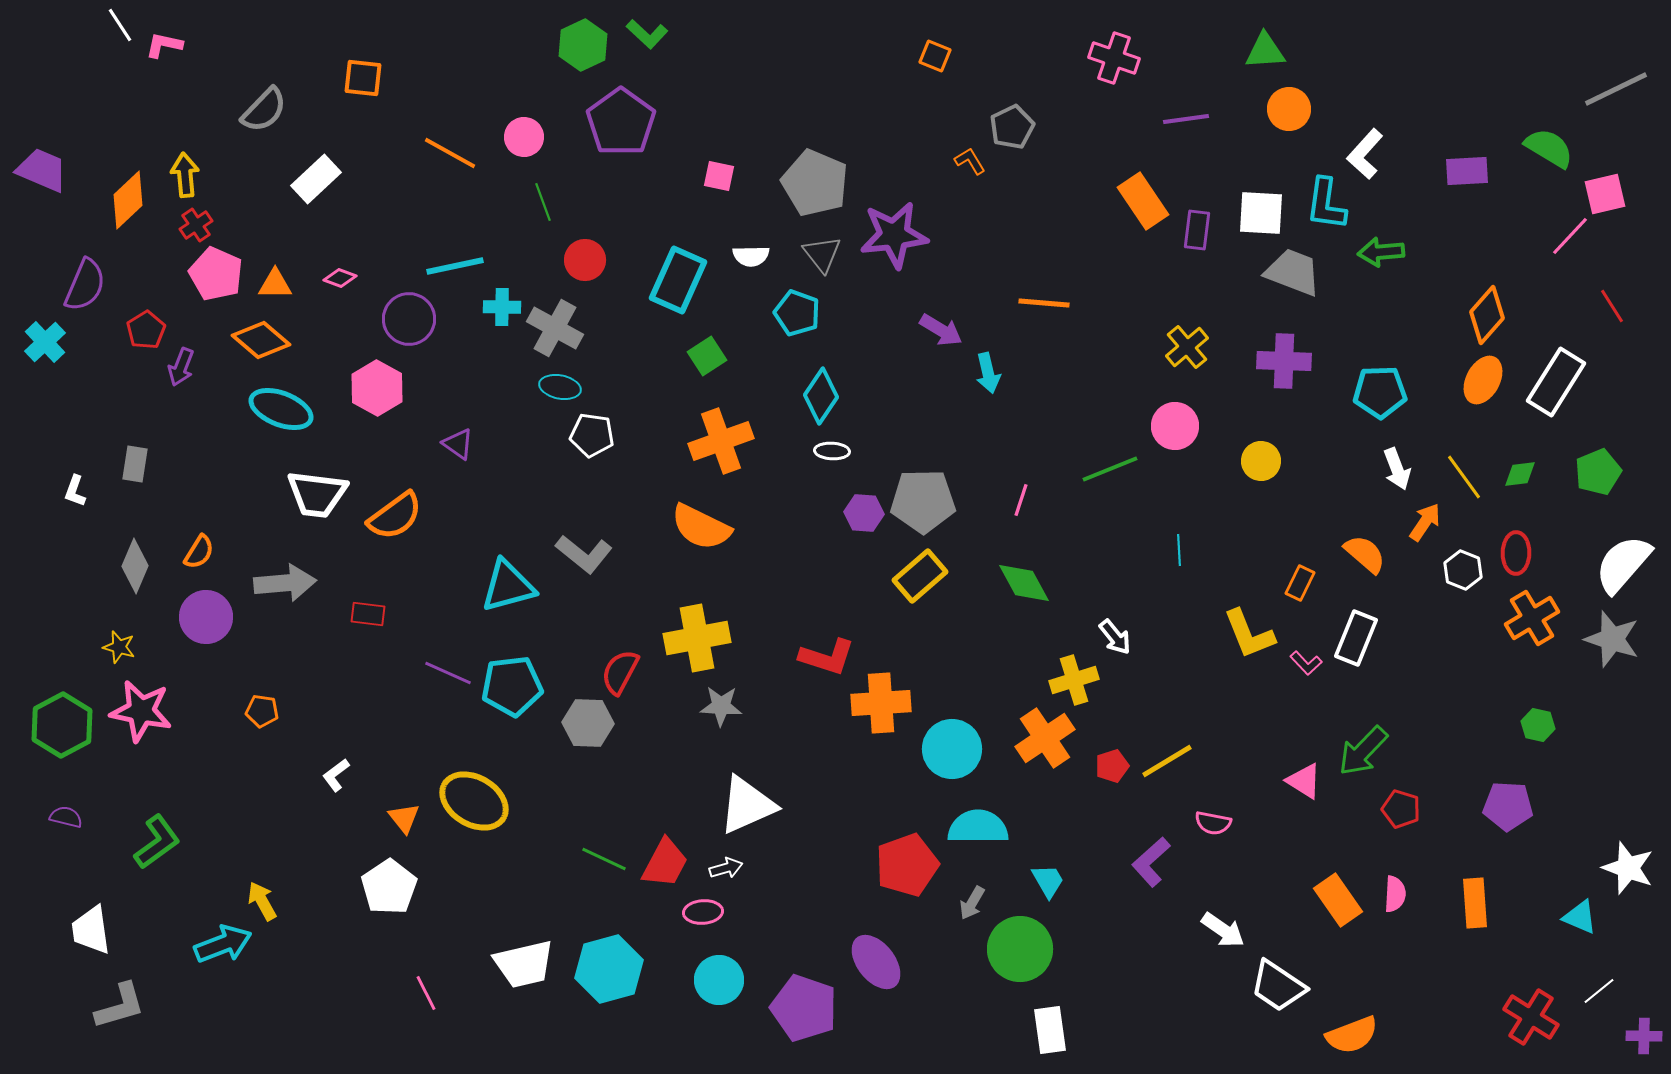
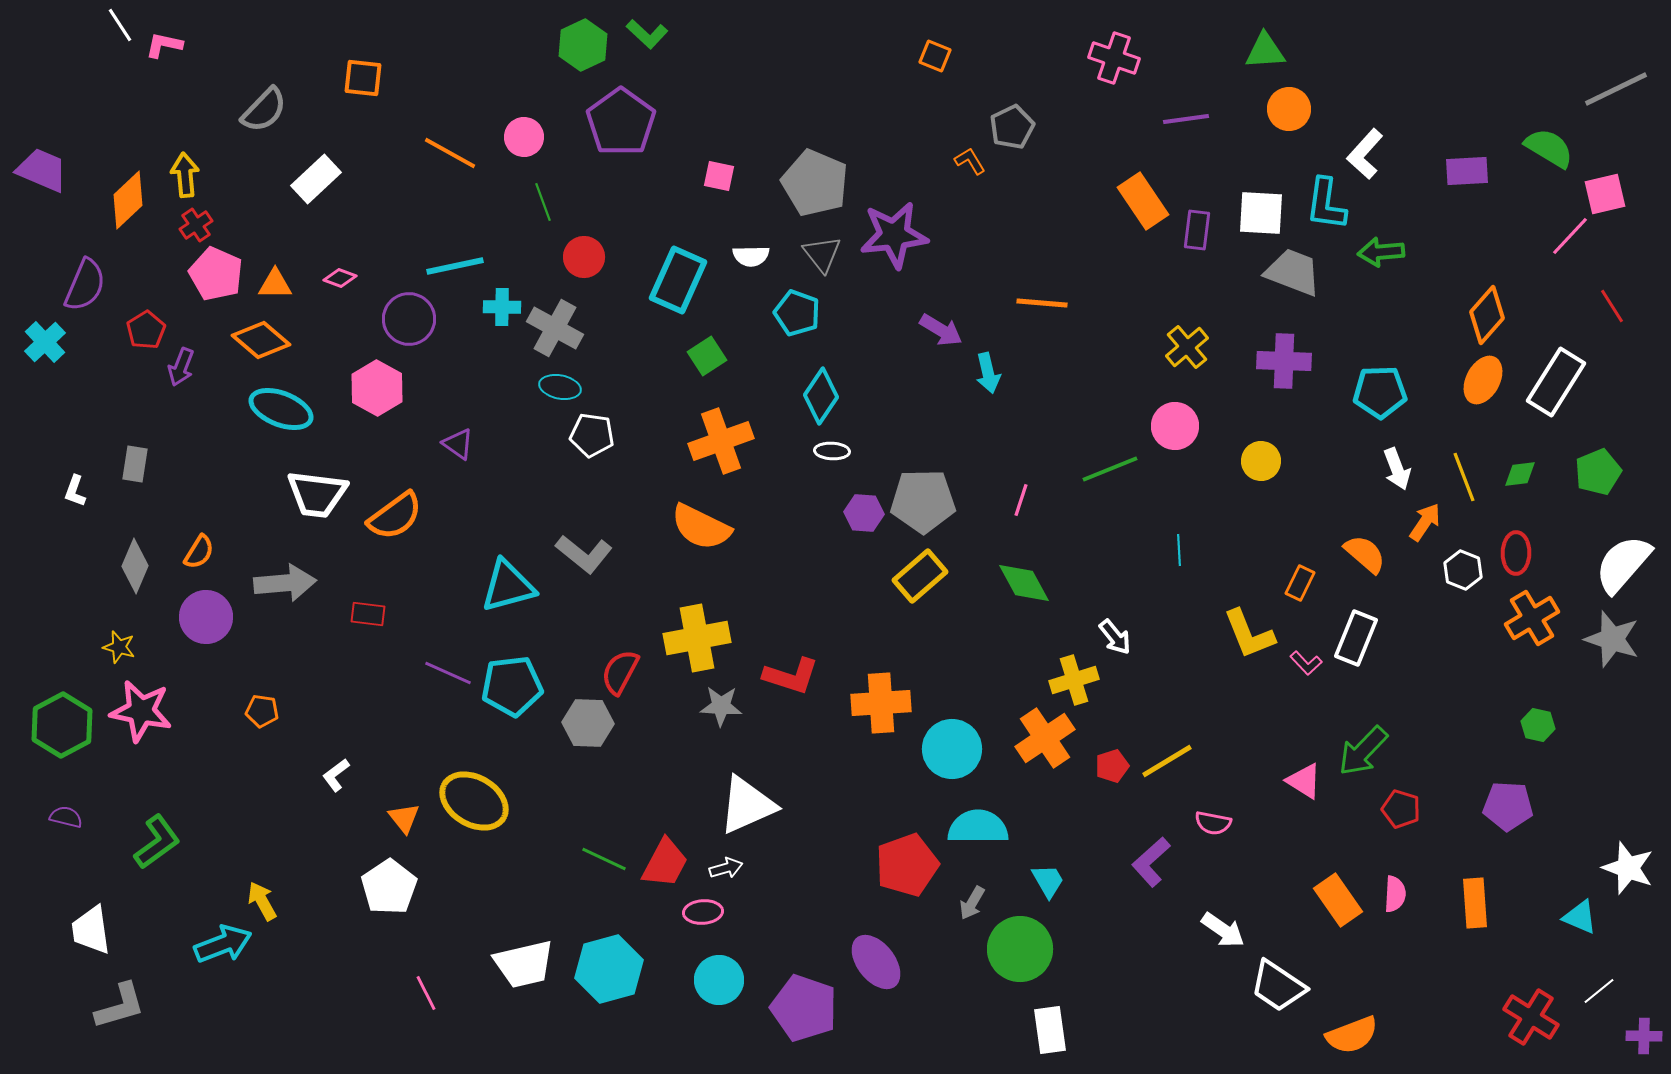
red circle at (585, 260): moved 1 px left, 3 px up
orange line at (1044, 303): moved 2 px left
yellow line at (1464, 477): rotated 15 degrees clockwise
red L-shape at (827, 657): moved 36 px left, 19 px down
